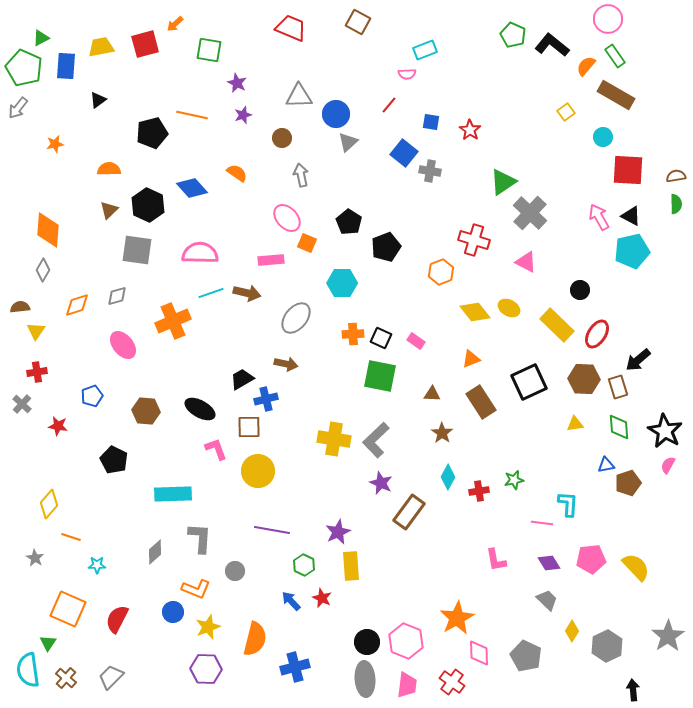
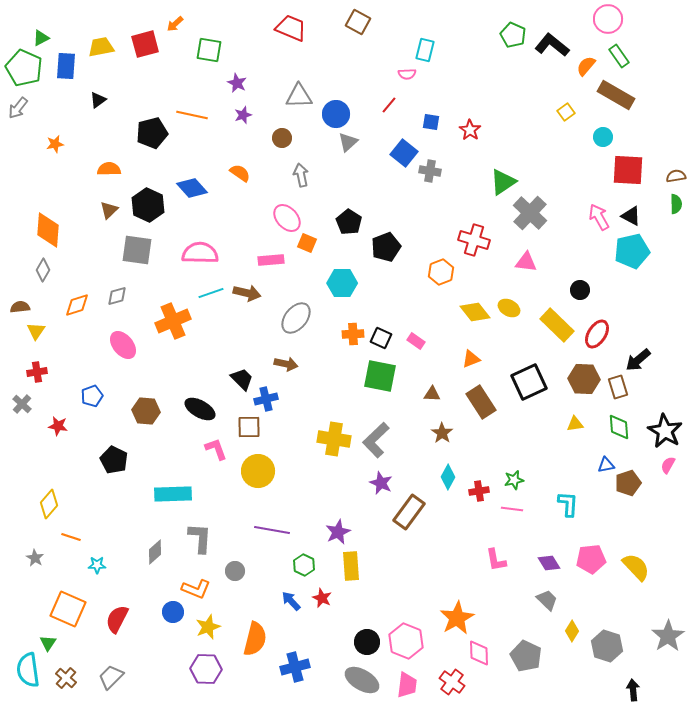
cyan rectangle at (425, 50): rotated 55 degrees counterclockwise
green rectangle at (615, 56): moved 4 px right
orange semicircle at (237, 173): moved 3 px right
pink triangle at (526, 262): rotated 20 degrees counterclockwise
black trapezoid at (242, 379): rotated 75 degrees clockwise
pink line at (542, 523): moved 30 px left, 14 px up
gray hexagon at (607, 646): rotated 16 degrees counterclockwise
gray ellipse at (365, 679): moved 3 px left, 1 px down; rotated 56 degrees counterclockwise
